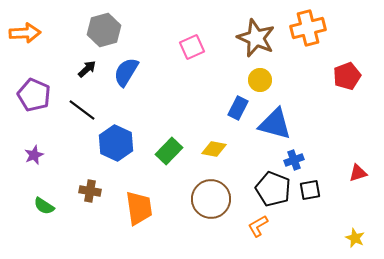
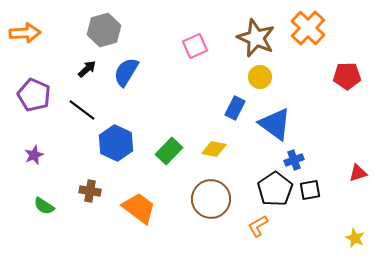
orange cross: rotated 32 degrees counterclockwise
pink square: moved 3 px right, 1 px up
red pentagon: rotated 20 degrees clockwise
yellow circle: moved 3 px up
blue rectangle: moved 3 px left
blue triangle: rotated 21 degrees clockwise
black pentagon: moved 2 px right; rotated 16 degrees clockwise
orange trapezoid: rotated 45 degrees counterclockwise
